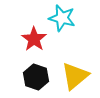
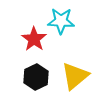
cyan star: moved 1 px left, 3 px down; rotated 12 degrees counterclockwise
black hexagon: rotated 15 degrees clockwise
